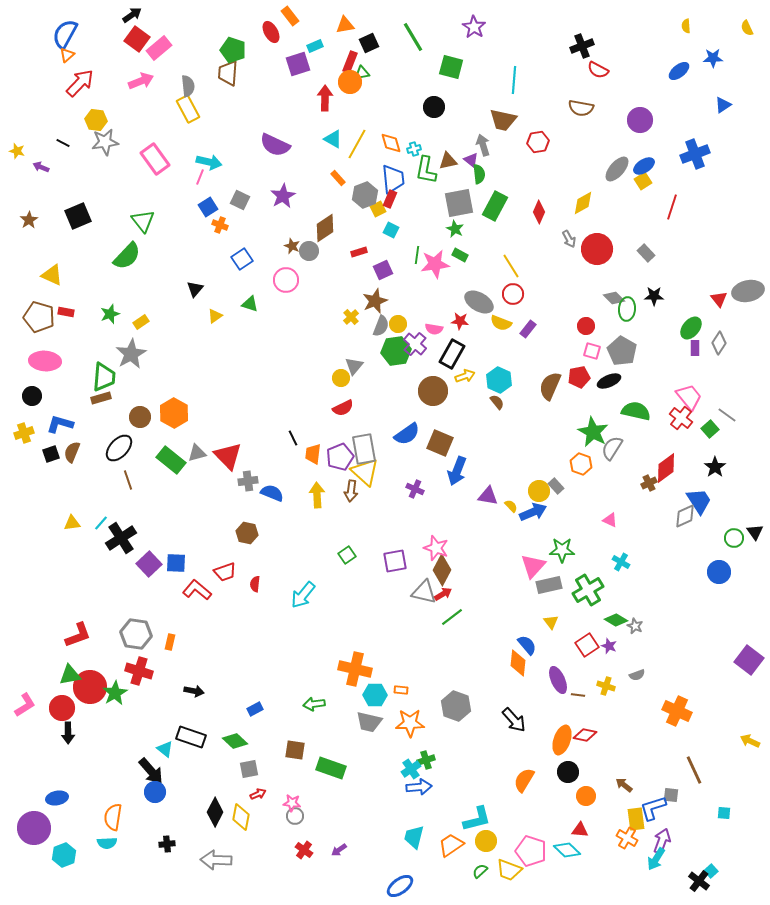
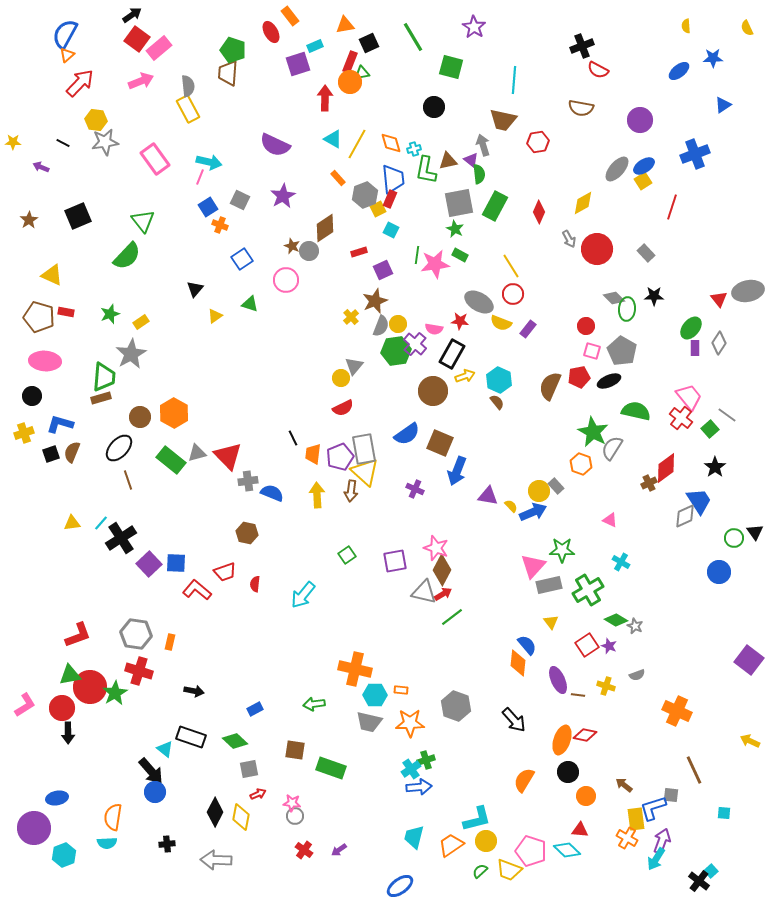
yellow star at (17, 151): moved 4 px left, 9 px up; rotated 14 degrees counterclockwise
